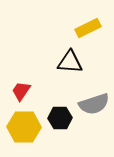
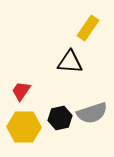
yellow rectangle: rotated 30 degrees counterclockwise
gray semicircle: moved 2 px left, 9 px down
black hexagon: rotated 10 degrees counterclockwise
